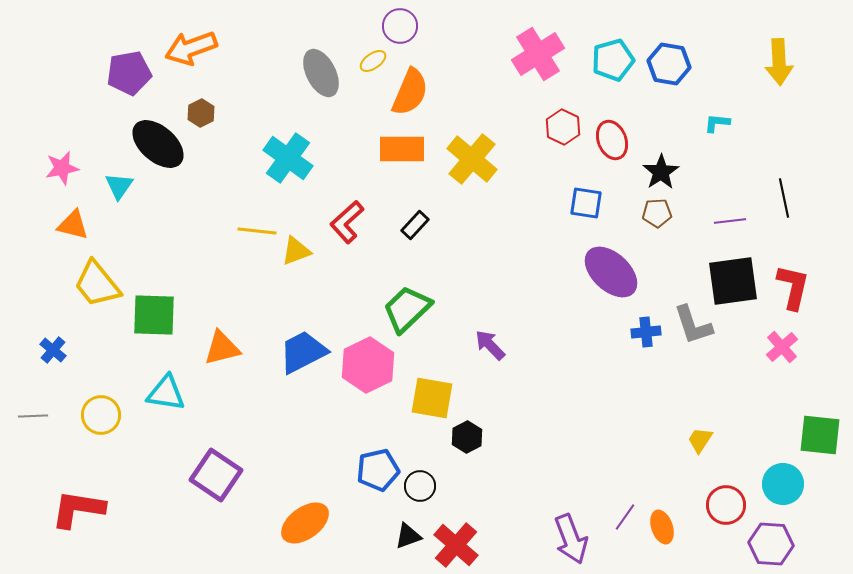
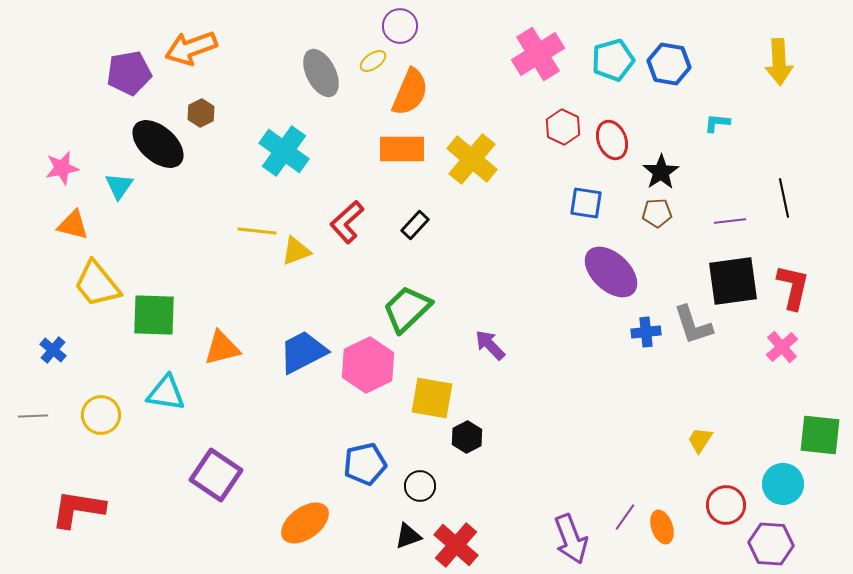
cyan cross at (288, 158): moved 4 px left, 7 px up
blue pentagon at (378, 470): moved 13 px left, 6 px up
